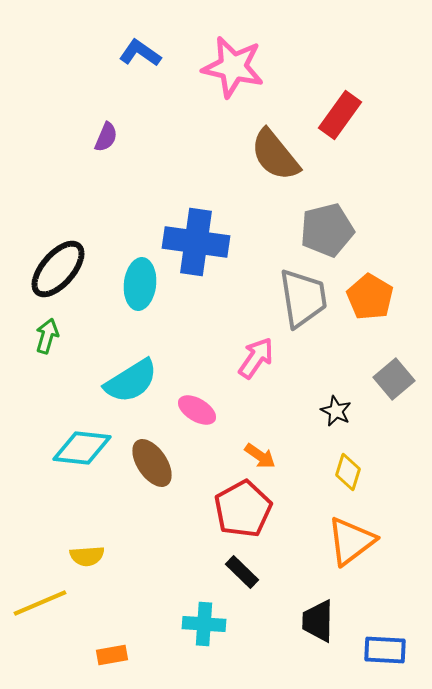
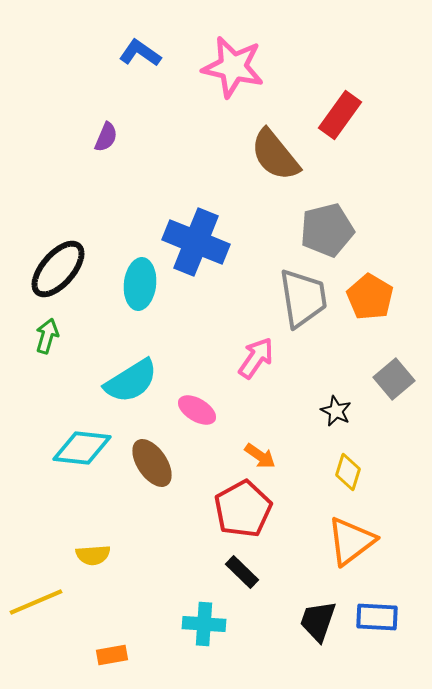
blue cross: rotated 14 degrees clockwise
yellow semicircle: moved 6 px right, 1 px up
yellow line: moved 4 px left, 1 px up
black trapezoid: rotated 18 degrees clockwise
blue rectangle: moved 8 px left, 33 px up
